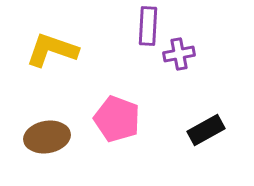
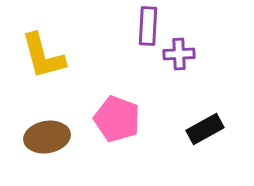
yellow L-shape: moved 9 px left, 6 px down; rotated 124 degrees counterclockwise
purple cross: rotated 8 degrees clockwise
black rectangle: moved 1 px left, 1 px up
